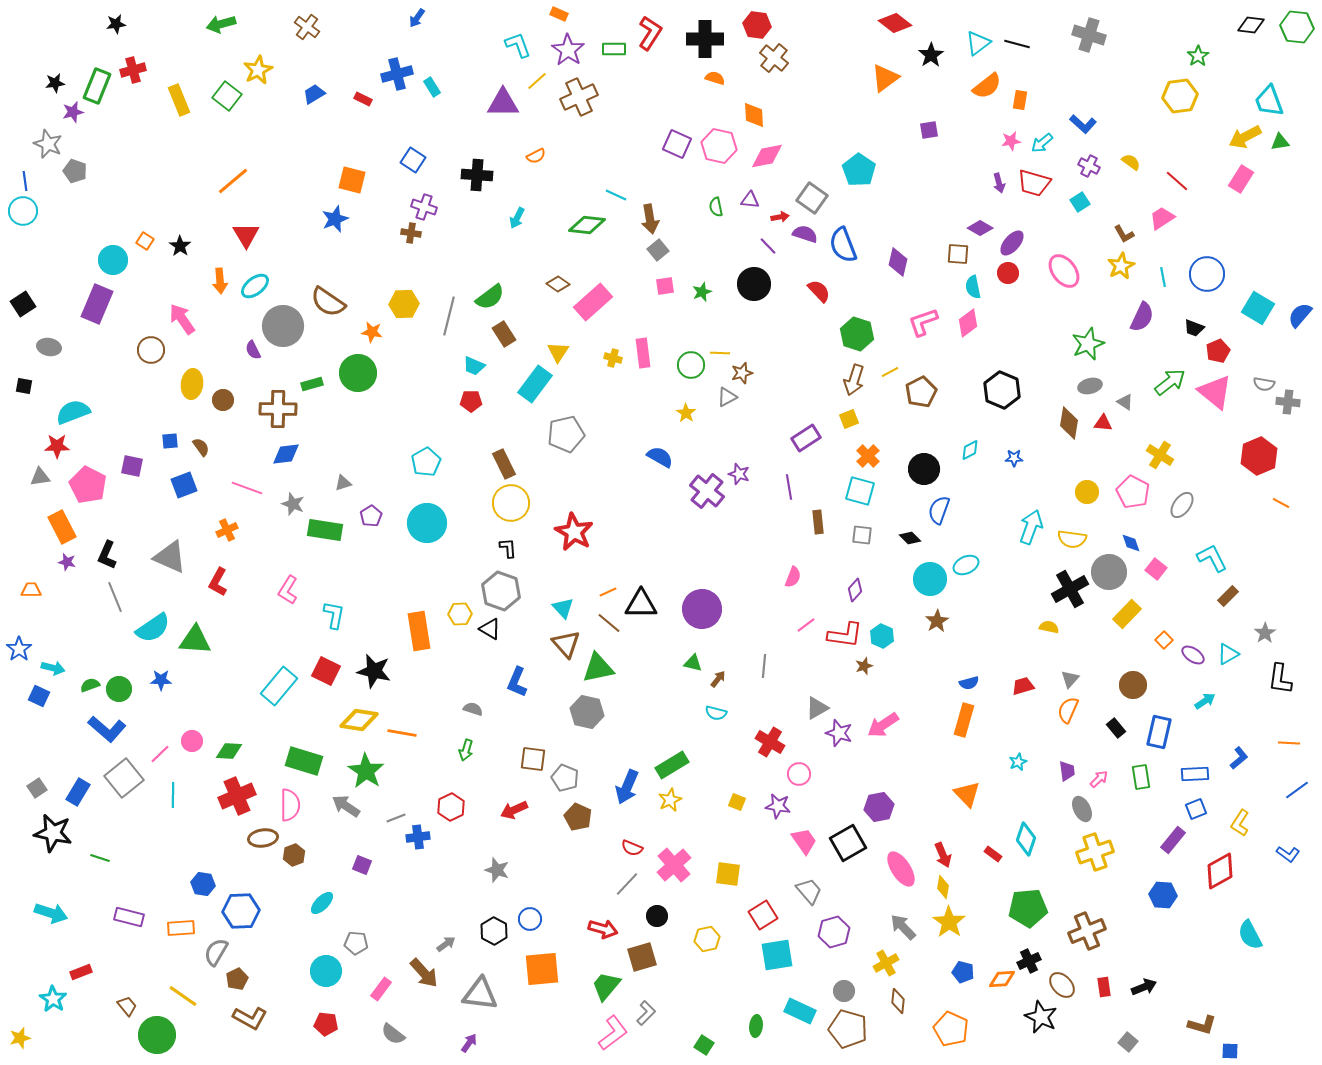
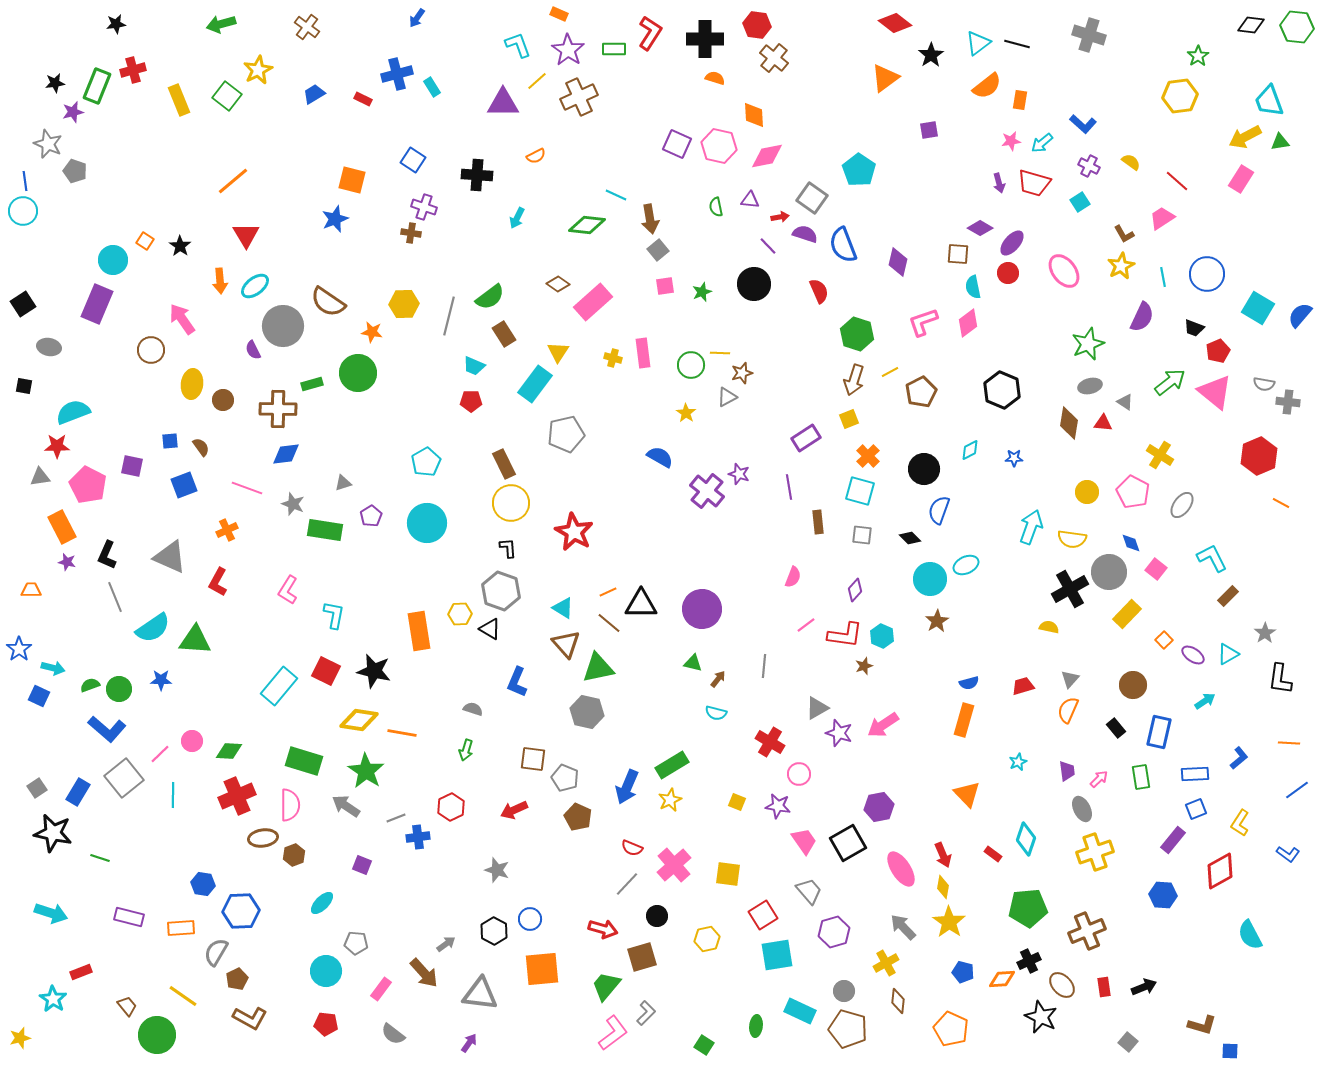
red semicircle at (819, 291): rotated 20 degrees clockwise
cyan triangle at (563, 608): rotated 15 degrees counterclockwise
